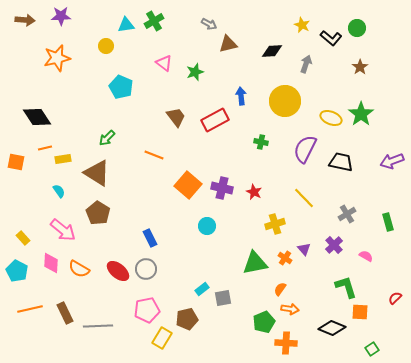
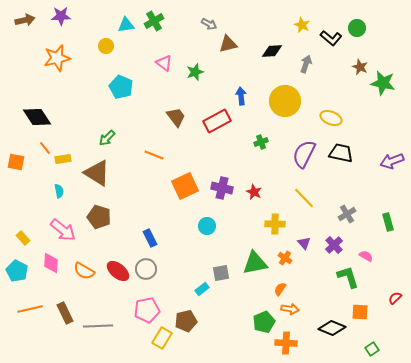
brown arrow at (25, 20): rotated 18 degrees counterclockwise
brown star at (360, 67): rotated 14 degrees counterclockwise
green star at (361, 114): moved 22 px right, 31 px up; rotated 25 degrees counterclockwise
red rectangle at (215, 120): moved 2 px right, 1 px down
green cross at (261, 142): rotated 32 degrees counterclockwise
orange line at (45, 148): rotated 64 degrees clockwise
purple semicircle at (305, 149): moved 1 px left, 5 px down
black trapezoid at (341, 162): moved 9 px up
orange square at (188, 185): moved 3 px left, 1 px down; rotated 24 degrees clockwise
cyan semicircle at (59, 191): rotated 24 degrees clockwise
brown pentagon at (98, 213): moved 1 px right, 4 px down; rotated 15 degrees counterclockwise
yellow cross at (275, 224): rotated 18 degrees clockwise
purple triangle at (304, 249): moved 6 px up
orange semicircle at (79, 269): moved 5 px right, 2 px down
green L-shape at (346, 287): moved 2 px right, 10 px up
gray square at (223, 298): moved 2 px left, 25 px up
brown pentagon at (187, 319): moved 1 px left, 2 px down
